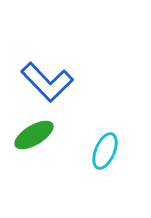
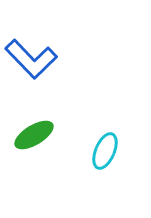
blue L-shape: moved 16 px left, 23 px up
